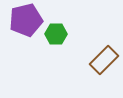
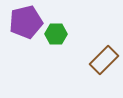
purple pentagon: moved 2 px down
